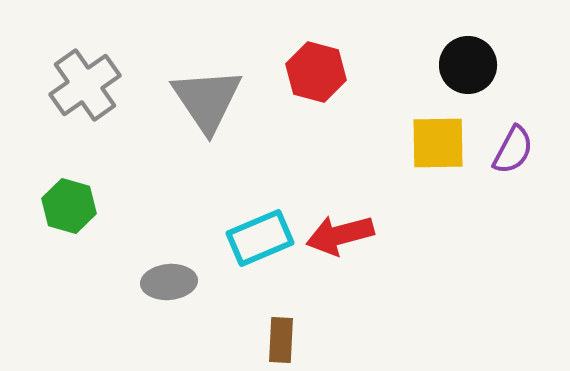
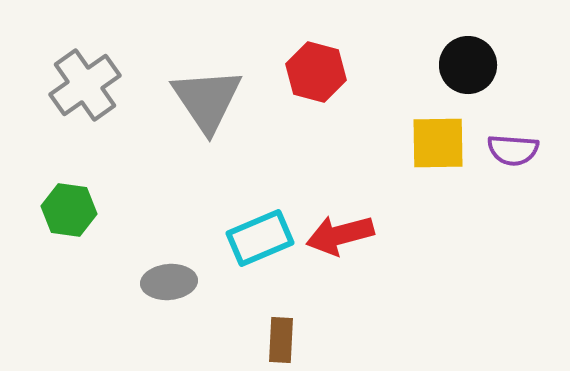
purple semicircle: rotated 66 degrees clockwise
green hexagon: moved 4 px down; rotated 8 degrees counterclockwise
